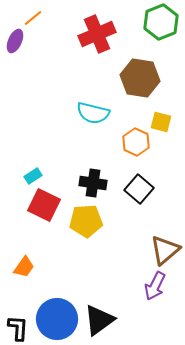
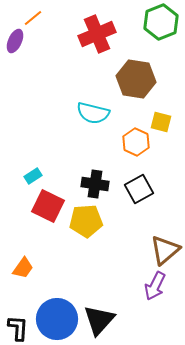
brown hexagon: moved 4 px left, 1 px down
black cross: moved 2 px right, 1 px down
black square: rotated 20 degrees clockwise
red square: moved 4 px right, 1 px down
orange trapezoid: moved 1 px left, 1 px down
black triangle: rotated 12 degrees counterclockwise
